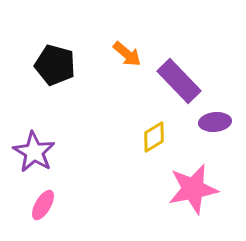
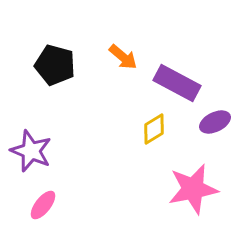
orange arrow: moved 4 px left, 3 px down
purple rectangle: moved 2 px left, 2 px down; rotated 18 degrees counterclockwise
purple ellipse: rotated 20 degrees counterclockwise
yellow diamond: moved 8 px up
purple star: moved 3 px left, 1 px up; rotated 9 degrees counterclockwise
pink ellipse: rotated 8 degrees clockwise
